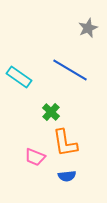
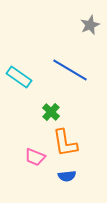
gray star: moved 2 px right, 3 px up
